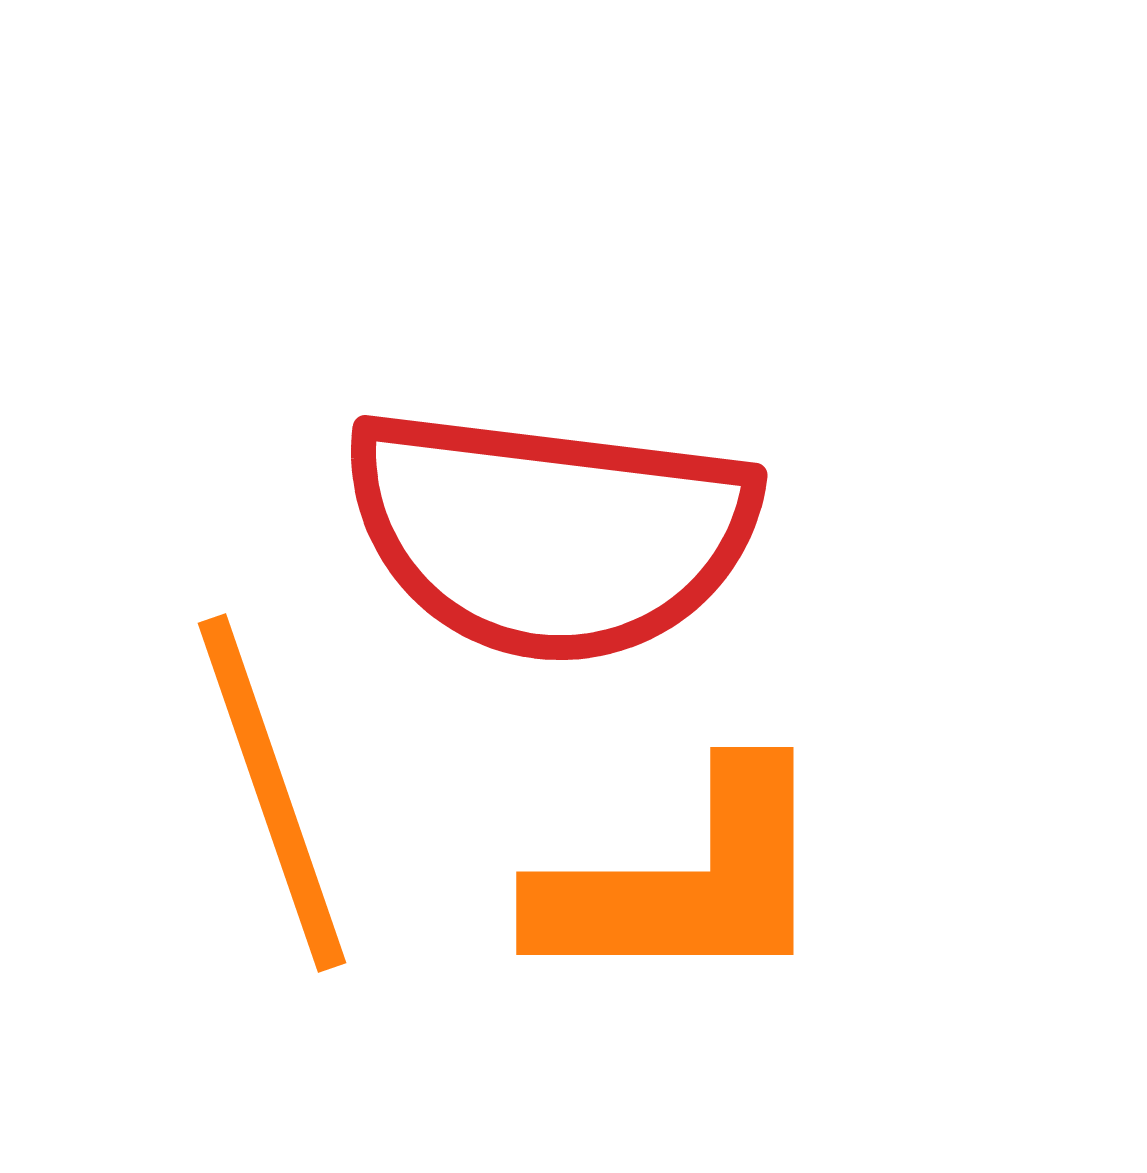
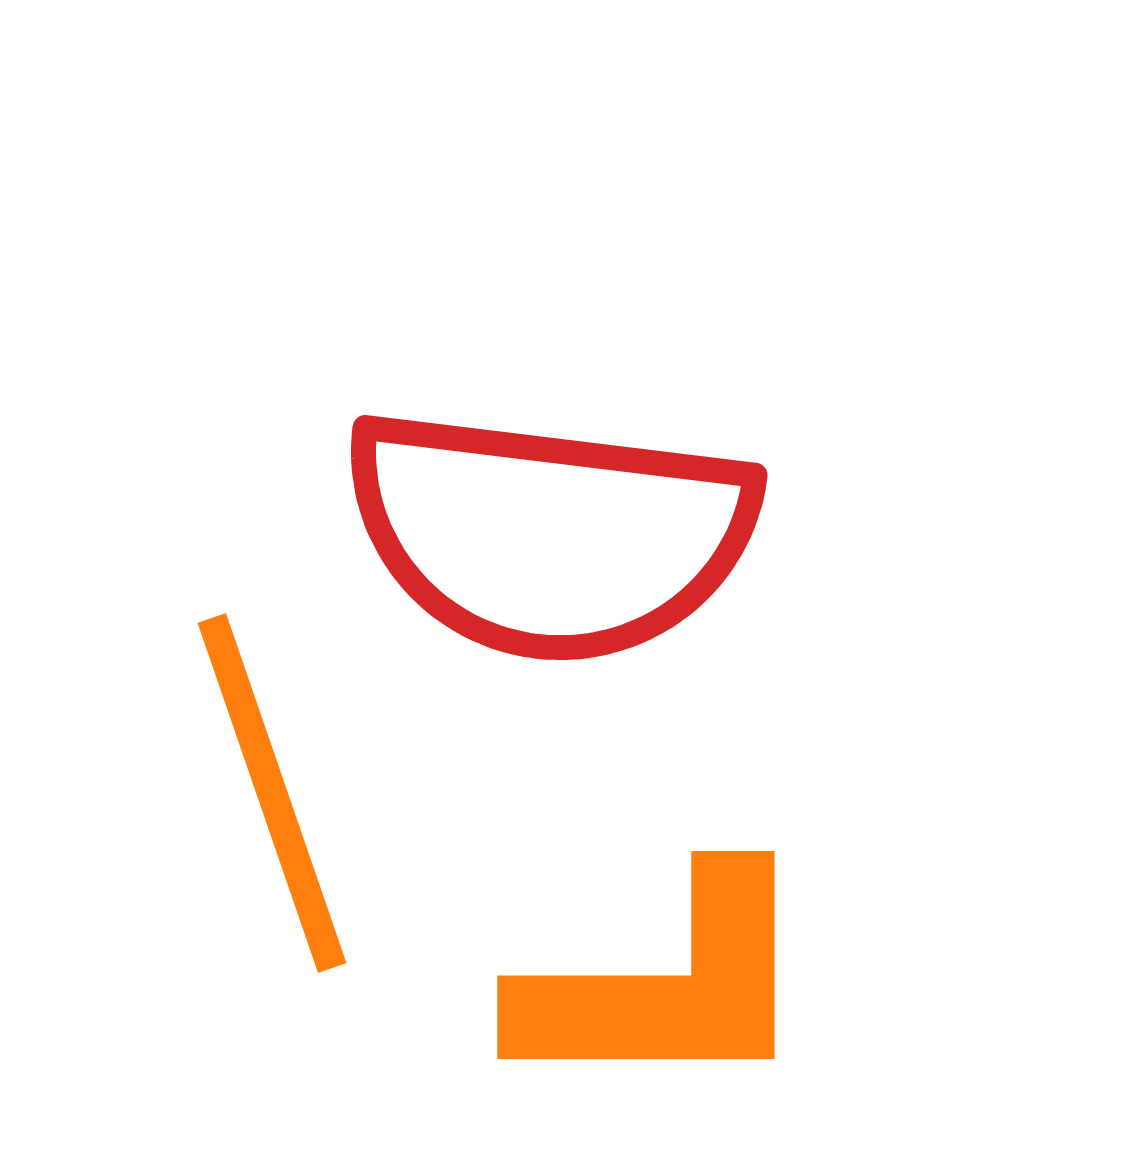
orange L-shape: moved 19 px left, 104 px down
